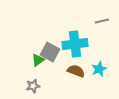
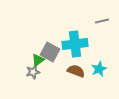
gray star: moved 14 px up
